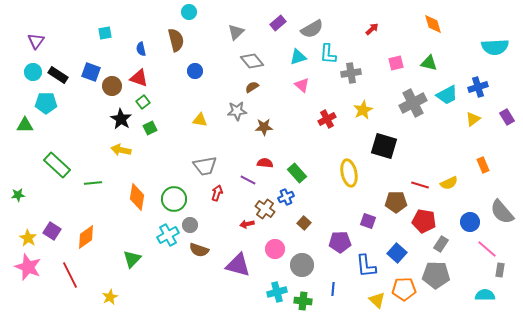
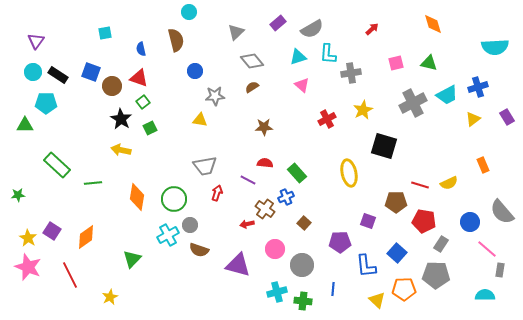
gray star at (237, 111): moved 22 px left, 15 px up
